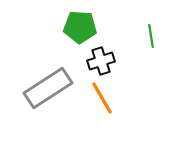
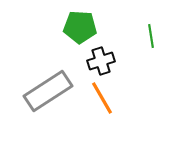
gray rectangle: moved 3 px down
